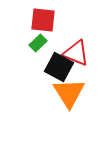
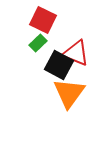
red square: rotated 20 degrees clockwise
black square: moved 2 px up
orange triangle: rotated 8 degrees clockwise
